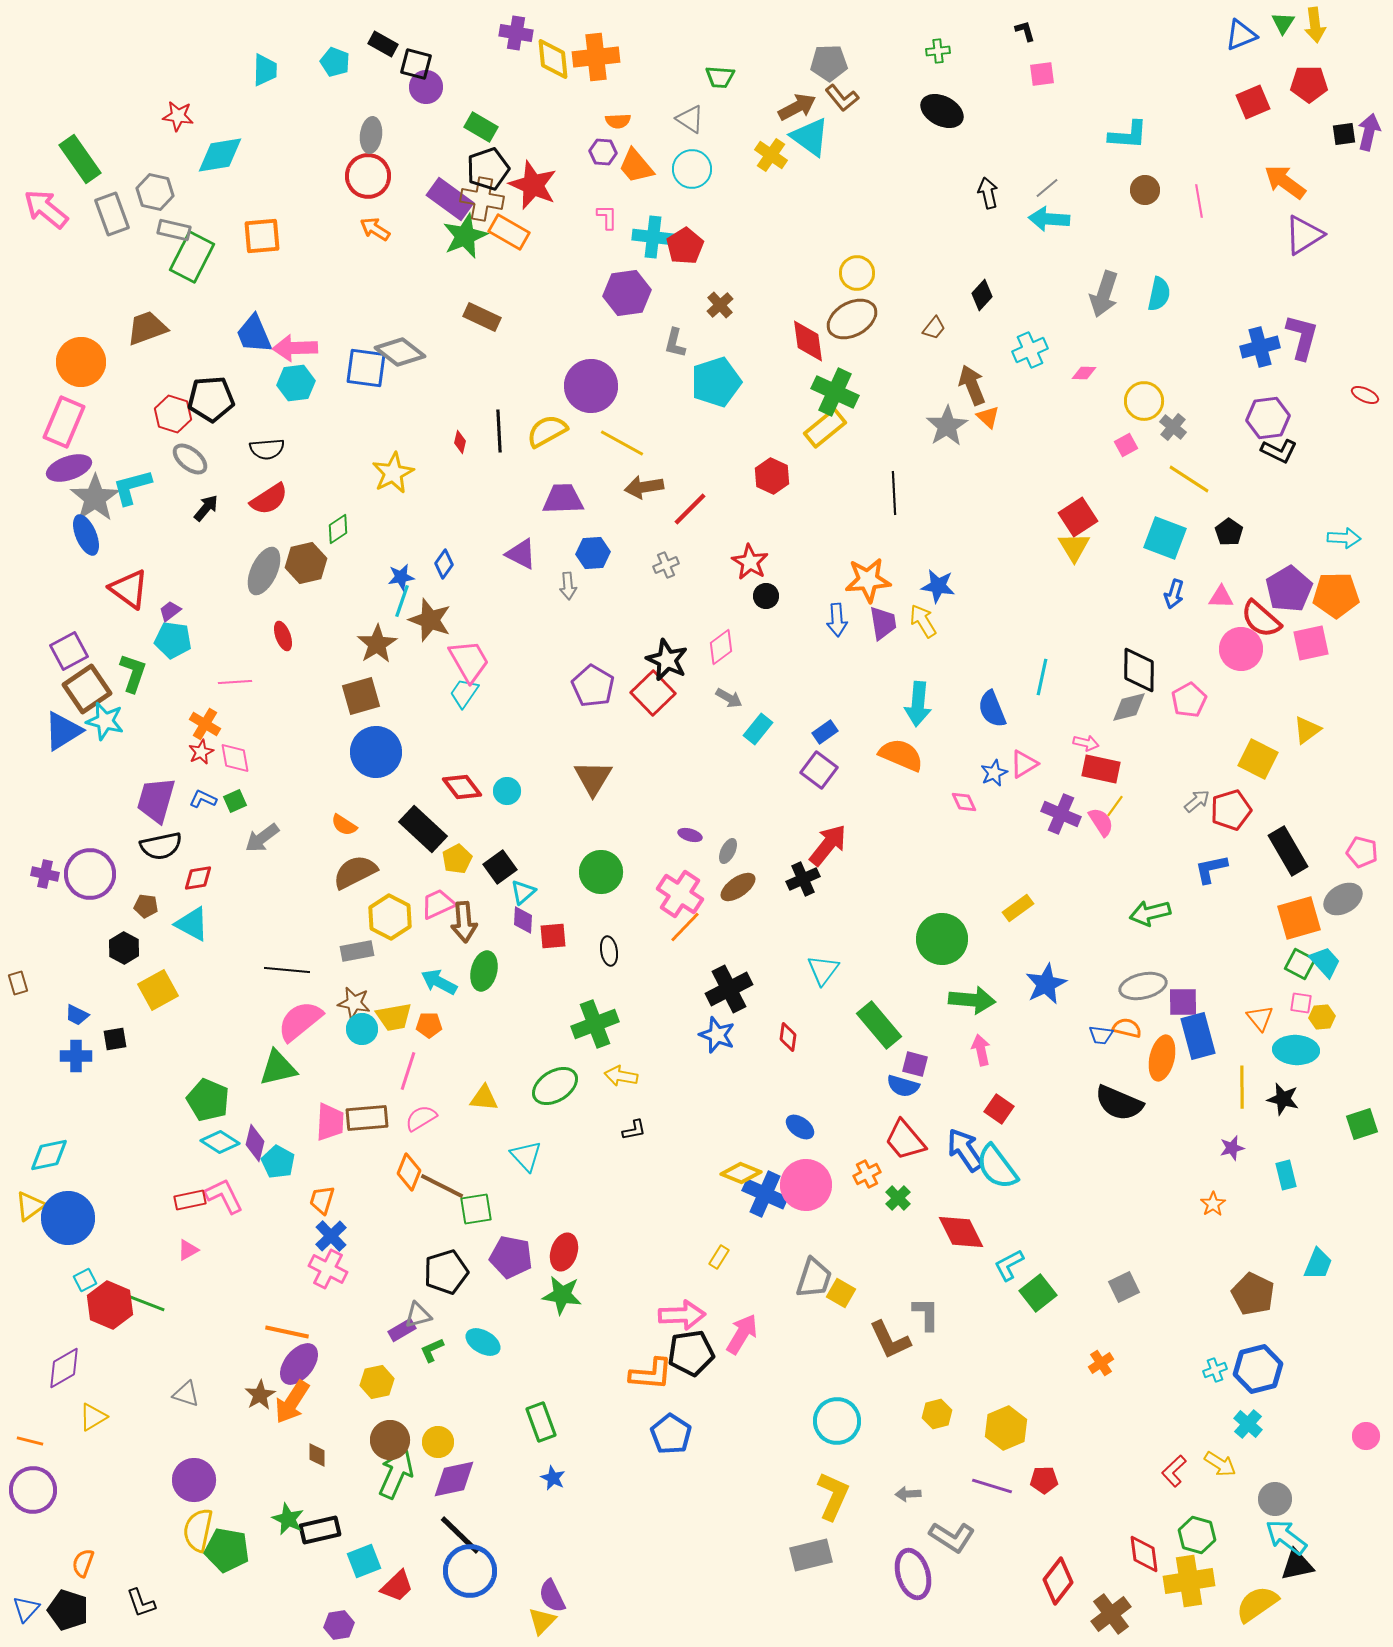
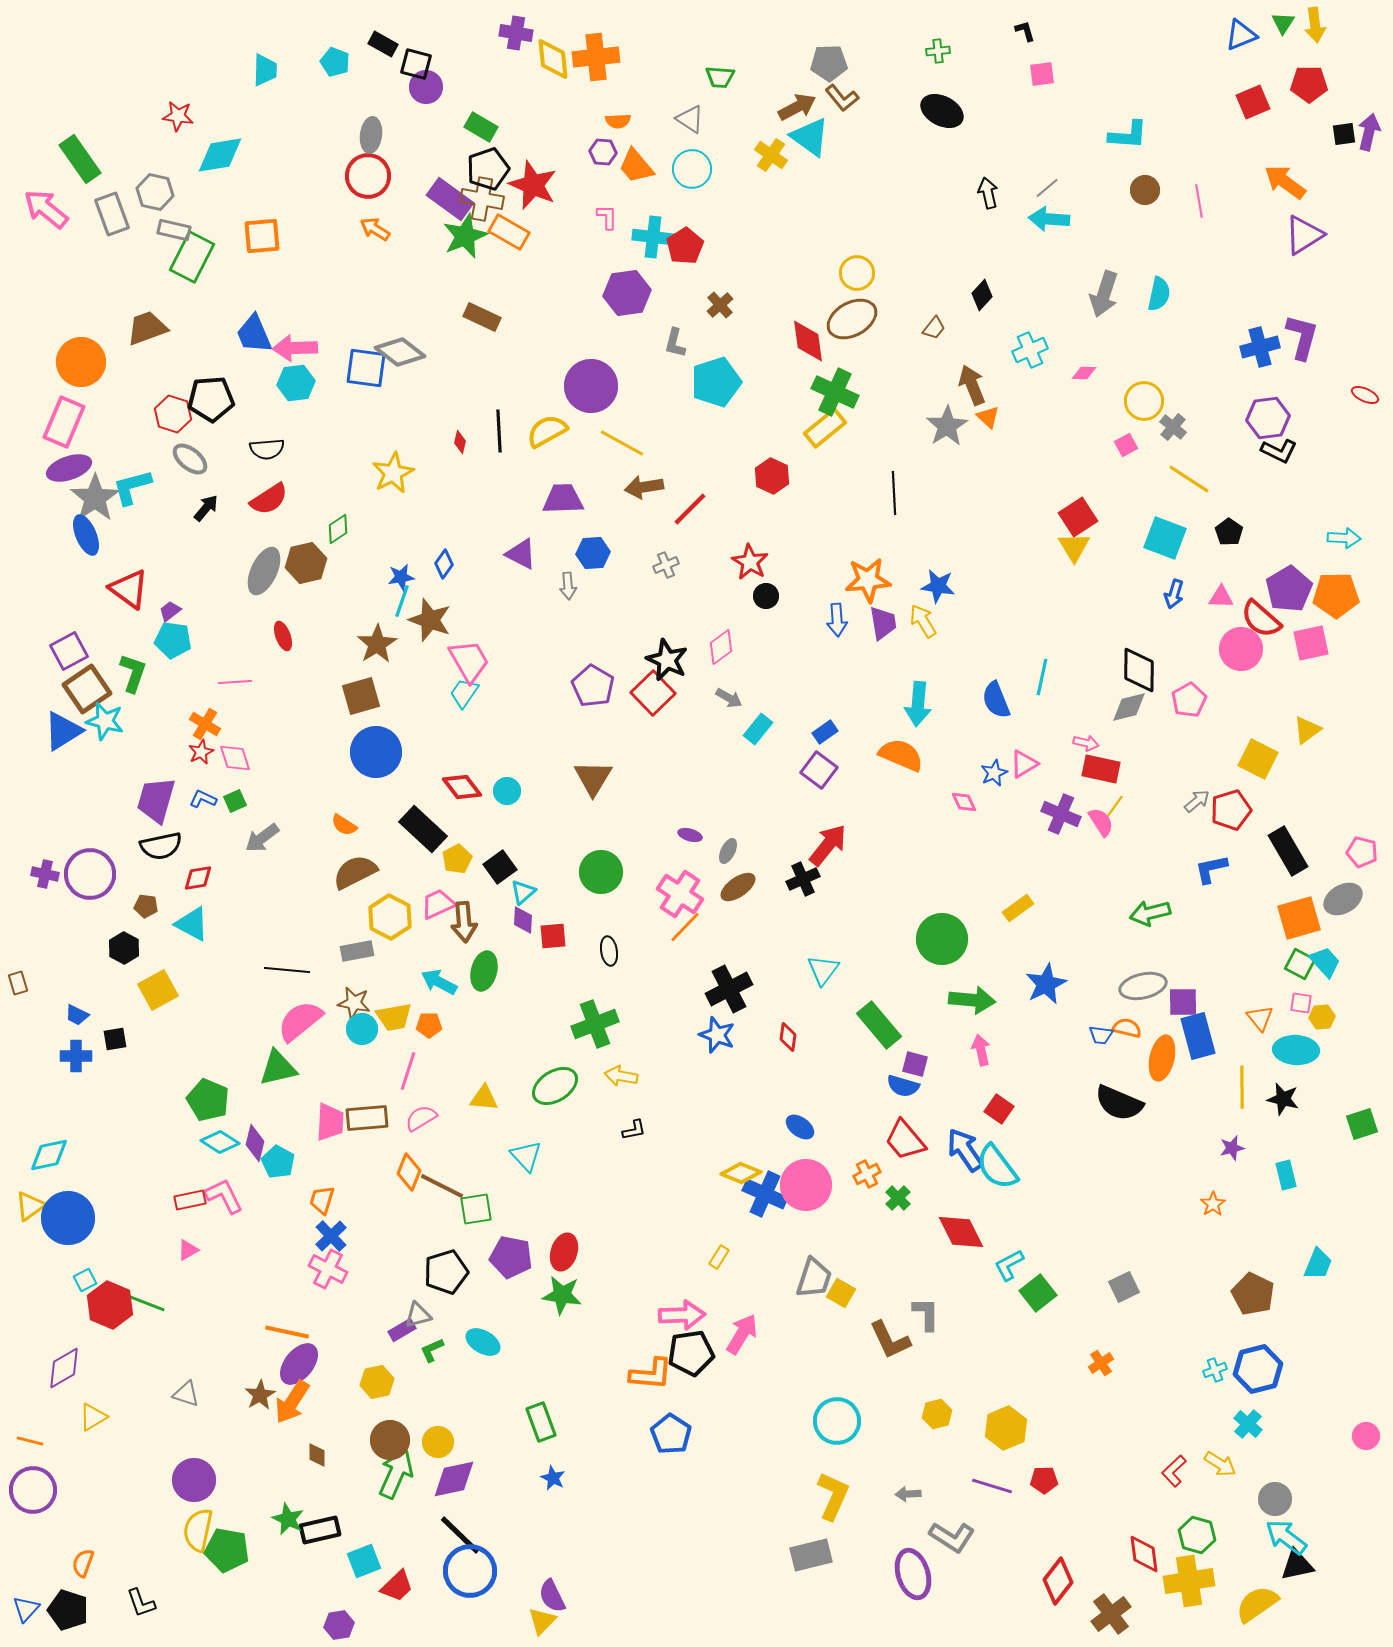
blue semicircle at (992, 709): moved 4 px right, 9 px up
pink diamond at (235, 758): rotated 8 degrees counterclockwise
